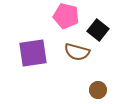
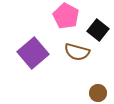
pink pentagon: rotated 15 degrees clockwise
purple square: rotated 32 degrees counterclockwise
brown circle: moved 3 px down
